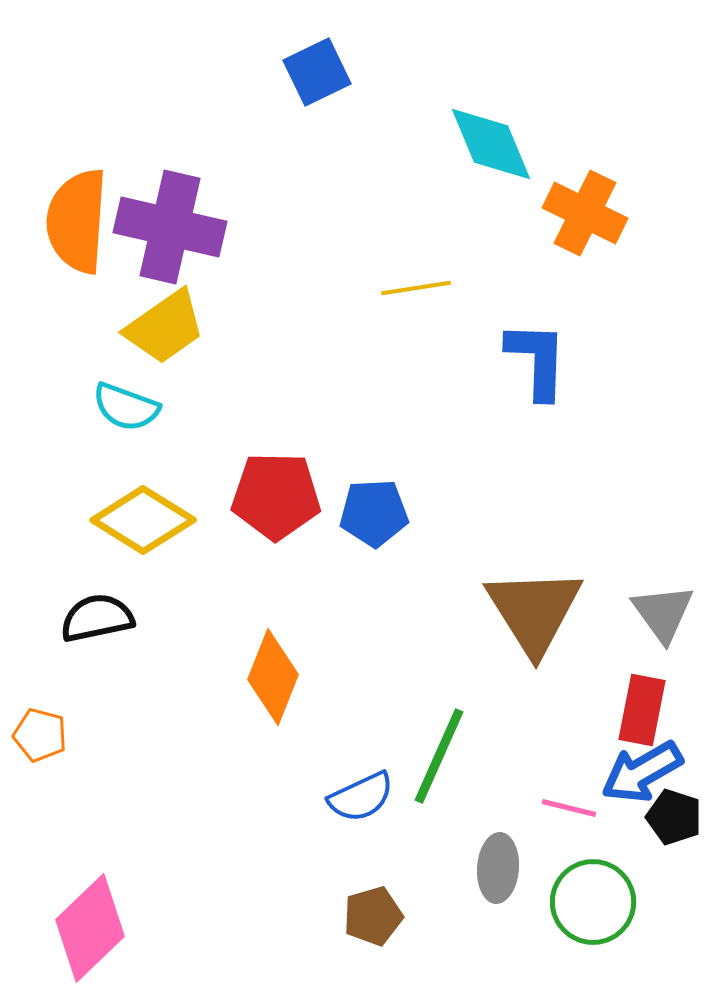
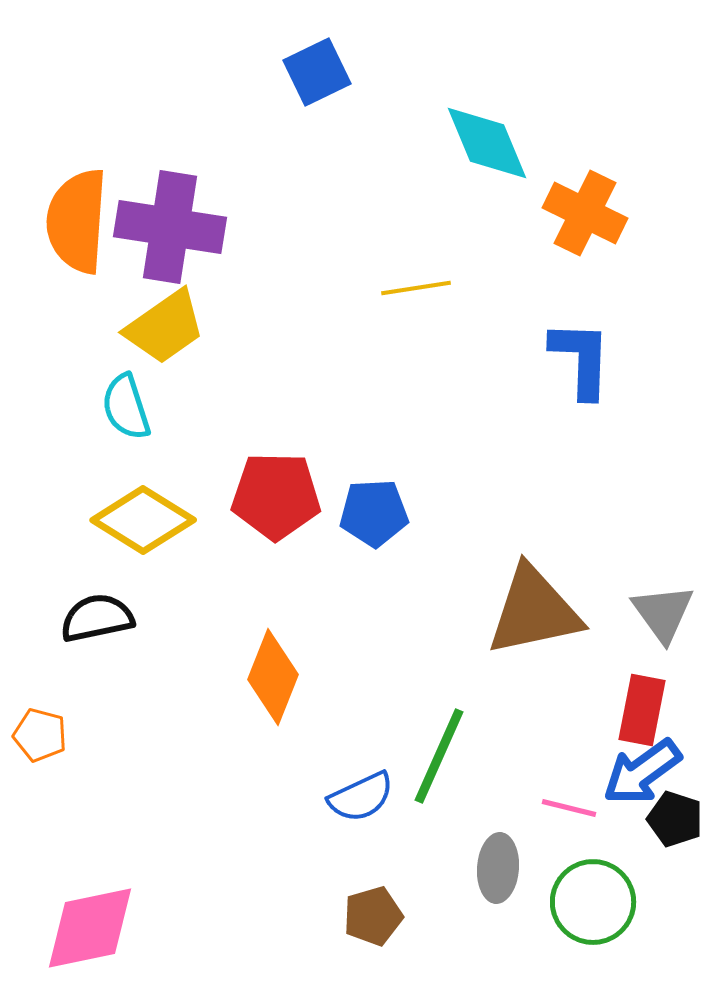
cyan diamond: moved 4 px left, 1 px up
purple cross: rotated 4 degrees counterclockwise
blue L-shape: moved 44 px right, 1 px up
cyan semicircle: rotated 52 degrees clockwise
brown triangle: rotated 50 degrees clockwise
blue arrow: rotated 6 degrees counterclockwise
black pentagon: moved 1 px right, 2 px down
pink diamond: rotated 32 degrees clockwise
